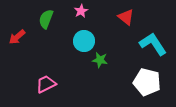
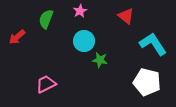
pink star: moved 1 px left
red triangle: moved 1 px up
